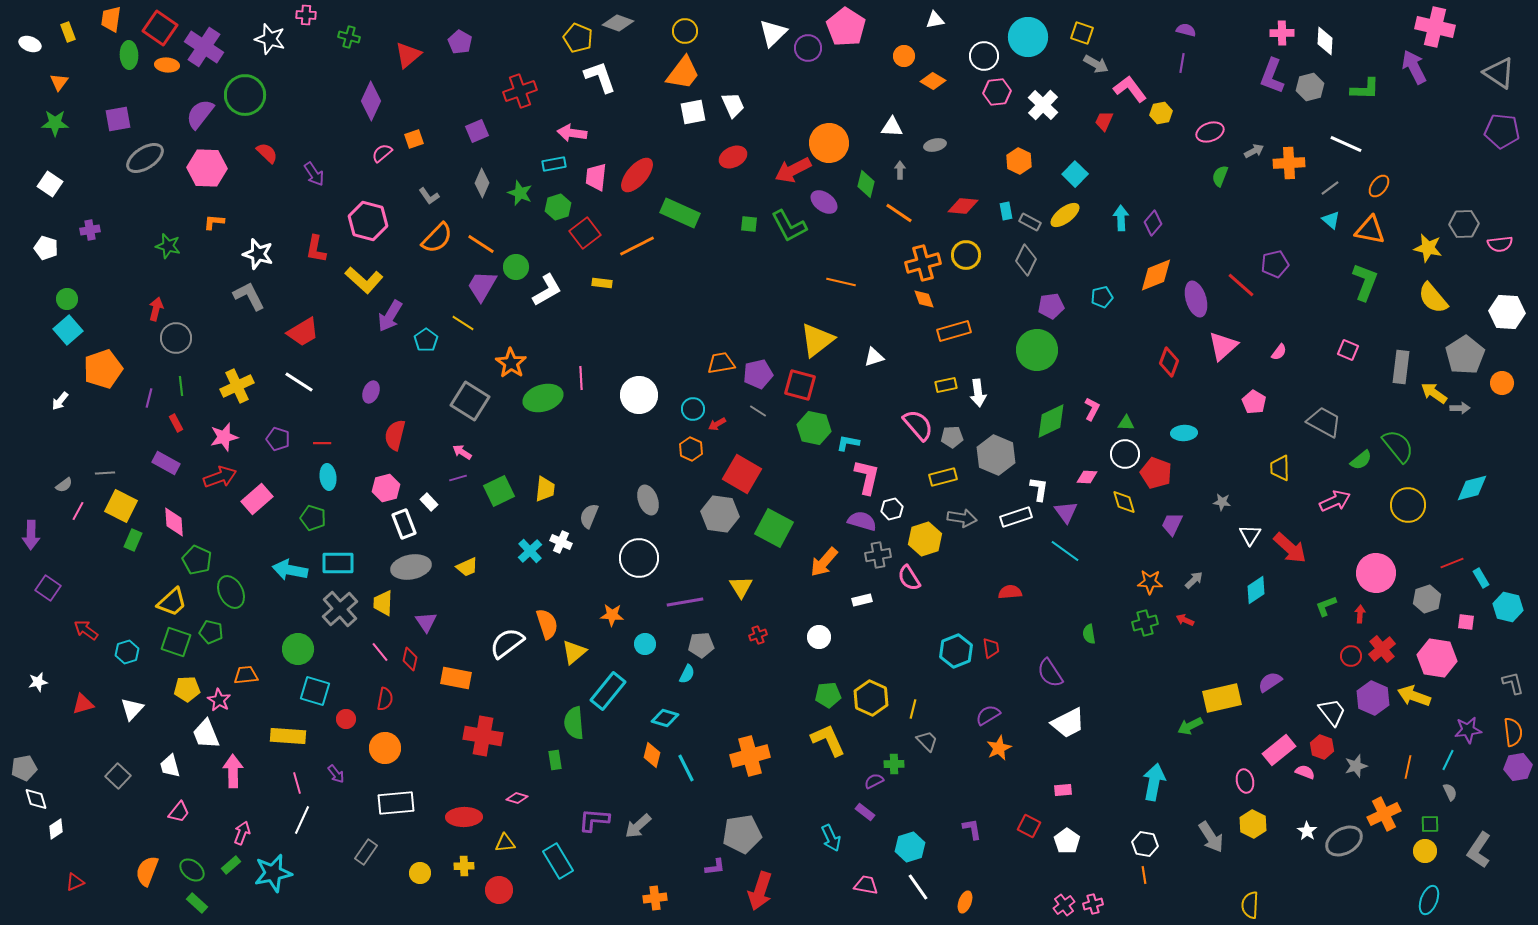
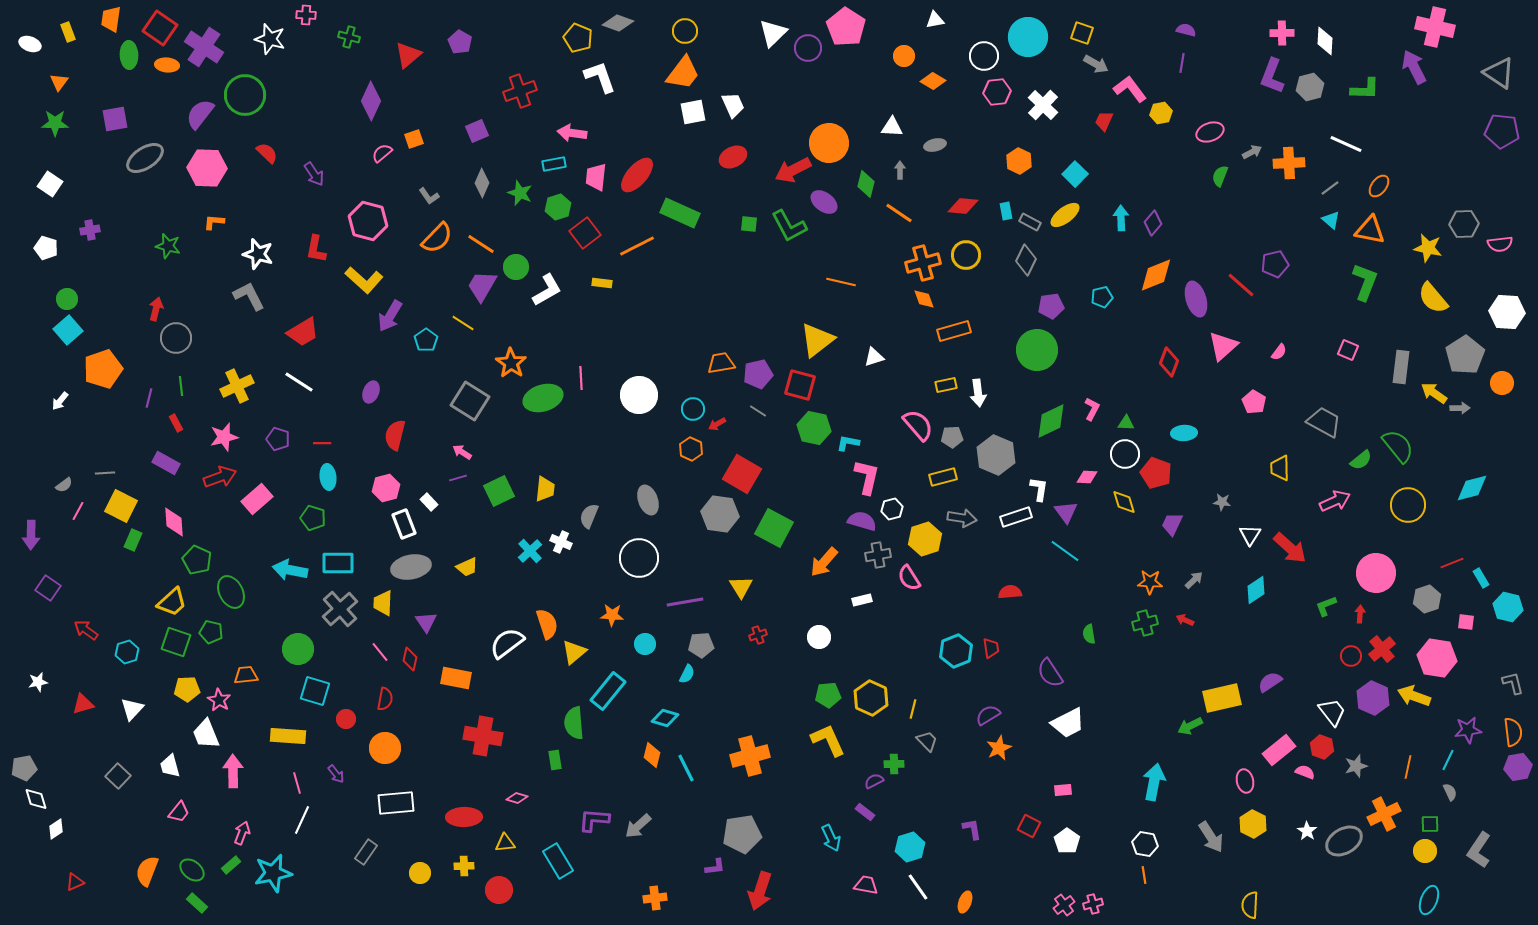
purple square at (118, 119): moved 3 px left
gray arrow at (1254, 151): moved 2 px left, 1 px down
